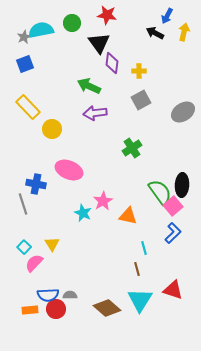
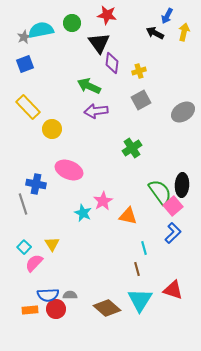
yellow cross: rotated 16 degrees counterclockwise
purple arrow: moved 1 px right, 2 px up
